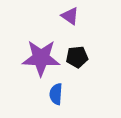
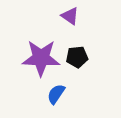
blue semicircle: rotated 30 degrees clockwise
